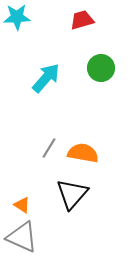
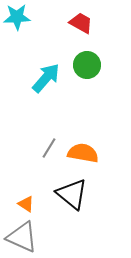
red trapezoid: moved 1 px left, 3 px down; rotated 45 degrees clockwise
green circle: moved 14 px left, 3 px up
black triangle: rotated 32 degrees counterclockwise
orange triangle: moved 4 px right, 1 px up
